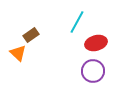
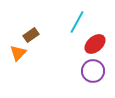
red ellipse: moved 1 px left, 1 px down; rotated 25 degrees counterclockwise
orange triangle: rotated 30 degrees clockwise
